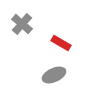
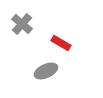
gray ellipse: moved 8 px left, 4 px up
